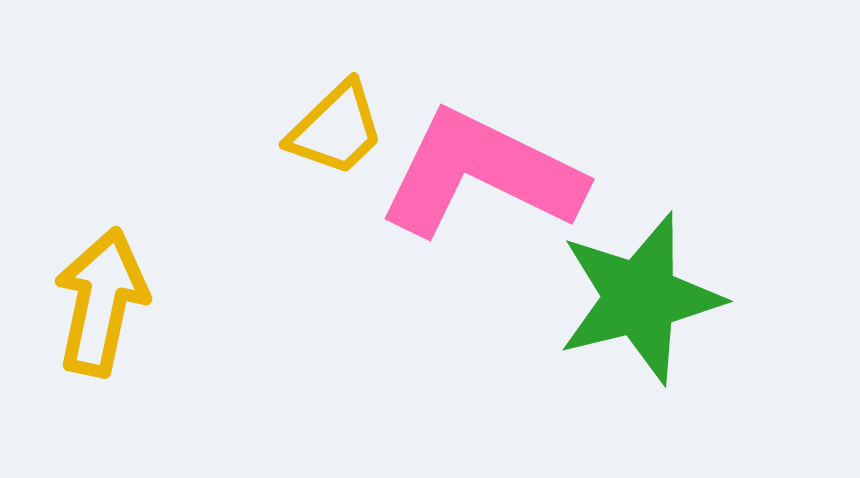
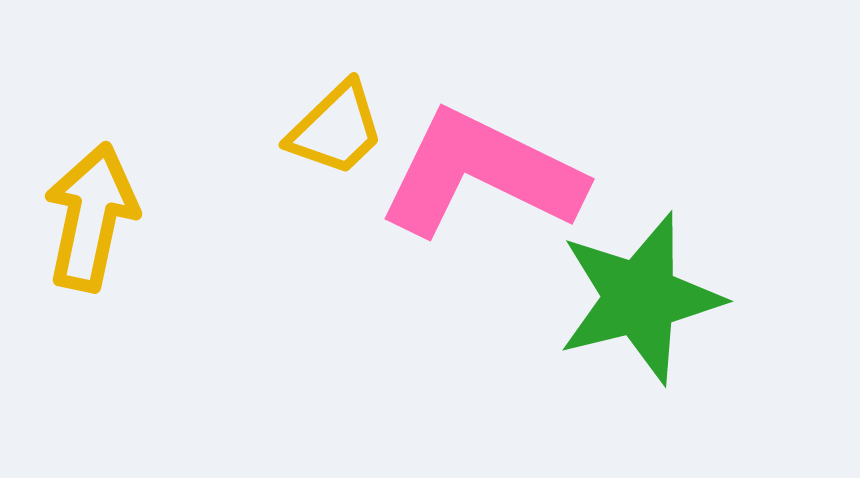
yellow arrow: moved 10 px left, 85 px up
